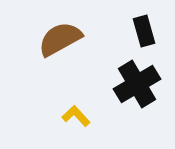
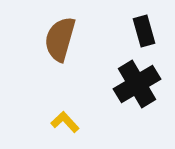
brown semicircle: rotated 45 degrees counterclockwise
yellow L-shape: moved 11 px left, 6 px down
